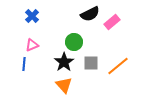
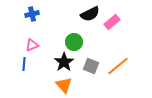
blue cross: moved 2 px up; rotated 32 degrees clockwise
gray square: moved 3 px down; rotated 21 degrees clockwise
